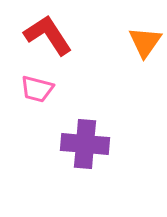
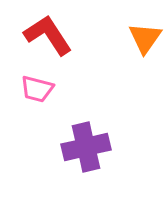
orange triangle: moved 4 px up
purple cross: moved 1 px right, 3 px down; rotated 18 degrees counterclockwise
